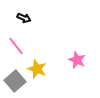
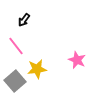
black arrow: moved 2 px down; rotated 104 degrees clockwise
yellow star: rotated 30 degrees counterclockwise
